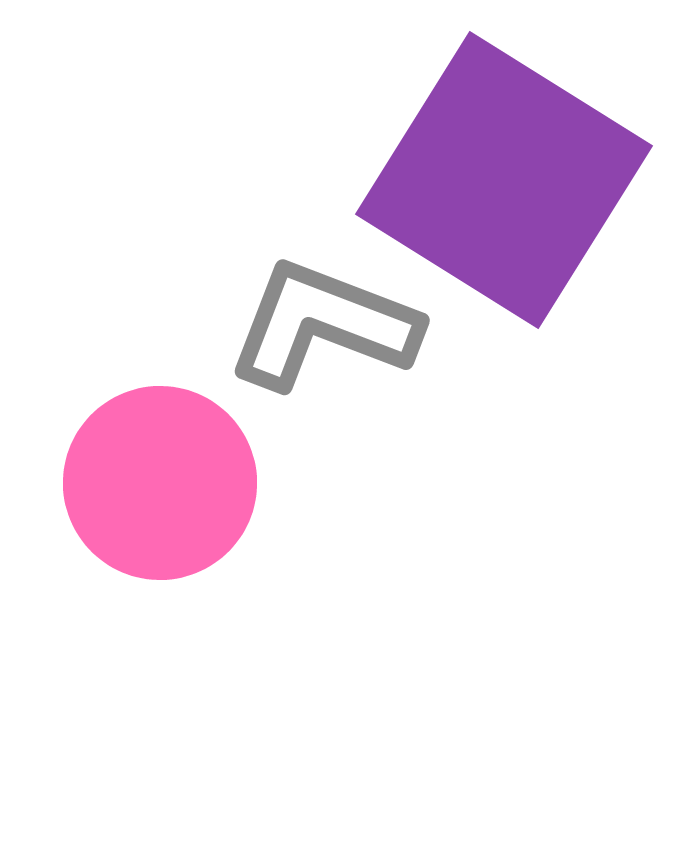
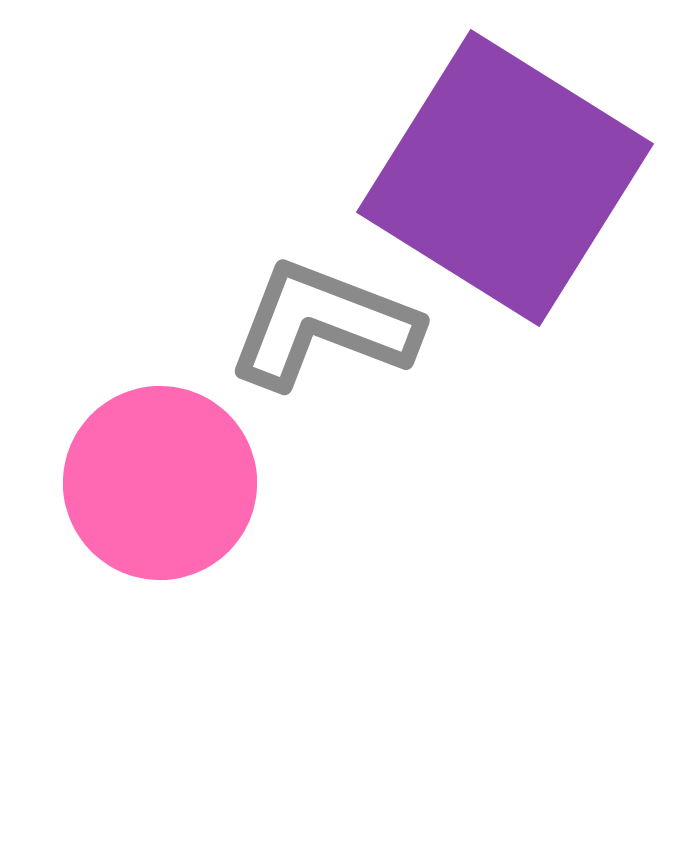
purple square: moved 1 px right, 2 px up
